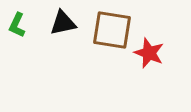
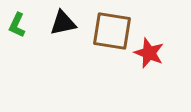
brown square: moved 1 px down
